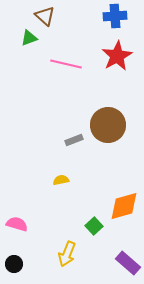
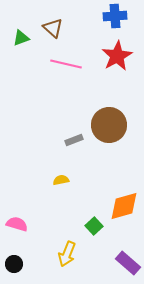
brown triangle: moved 8 px right, 12 px down
green triangle: moved 8 px left
brown circle: moved 1 px right
